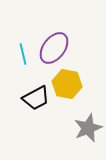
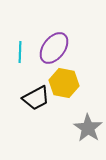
cyan line: moved 3 px left, 2 px up; rotated 15 degrees clockwise
yellow hexagon: moved 3 px left, 1 px up
gray star: rotated 16 degrees counterclockwise
